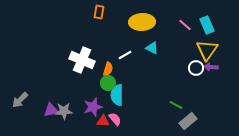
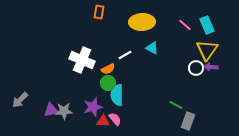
orange semicircle: rotated 48 degrees clockwise
gray rectangle: rotated 30 degrees counterclockwise
